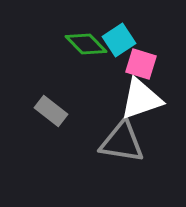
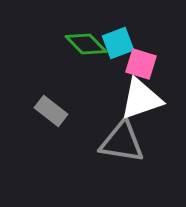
cyan square: moved 1 px left, 3 px down; rotated 12 degrees clockwise
